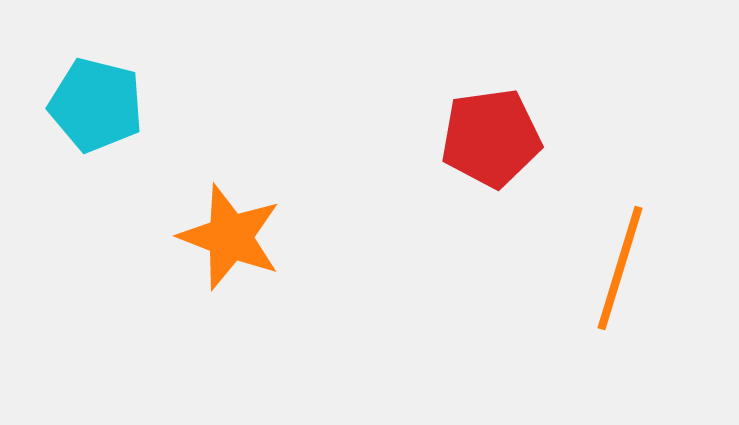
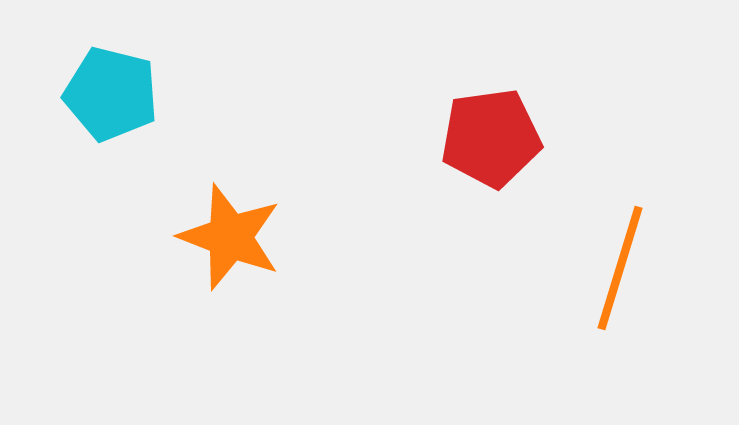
cyan pentagon: moved 15 px right, 11 px up
